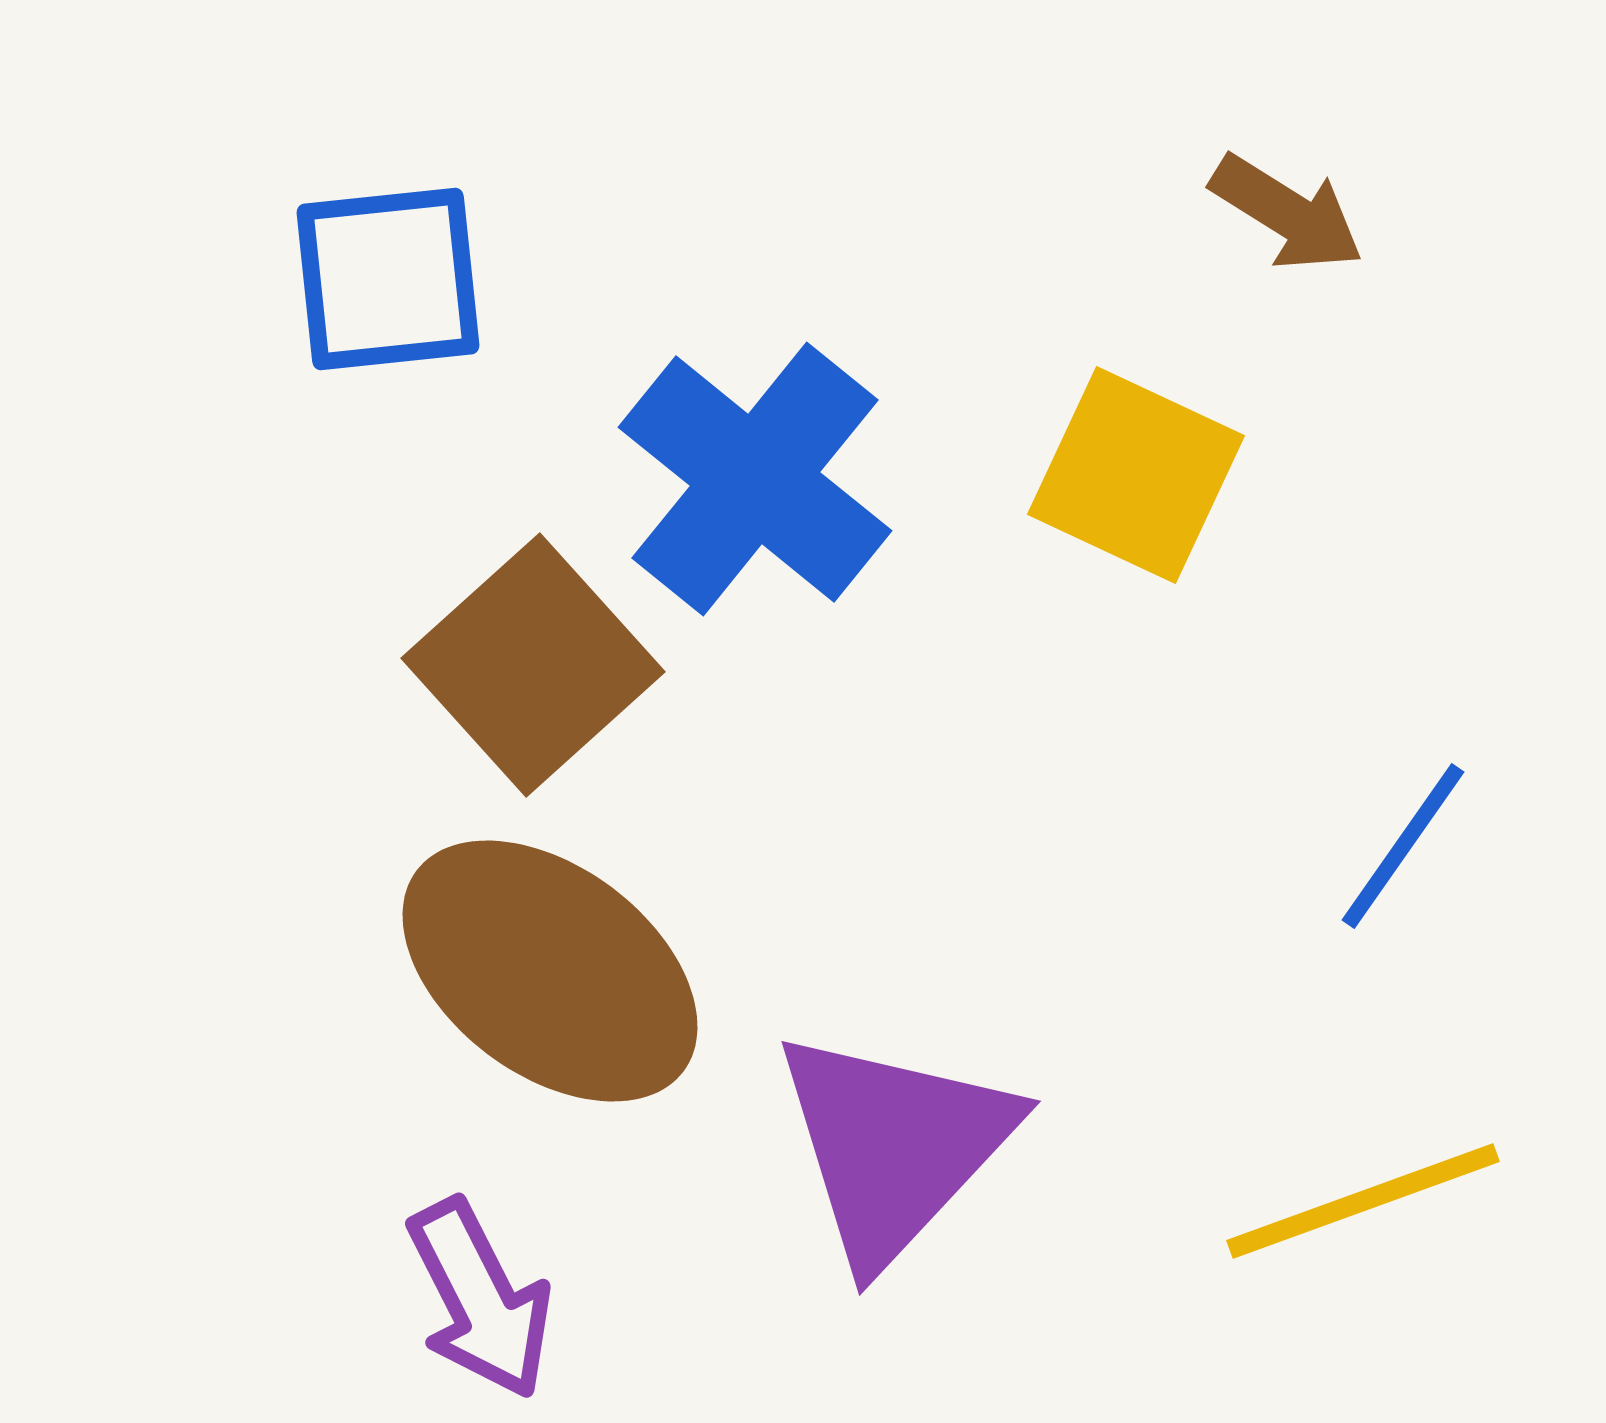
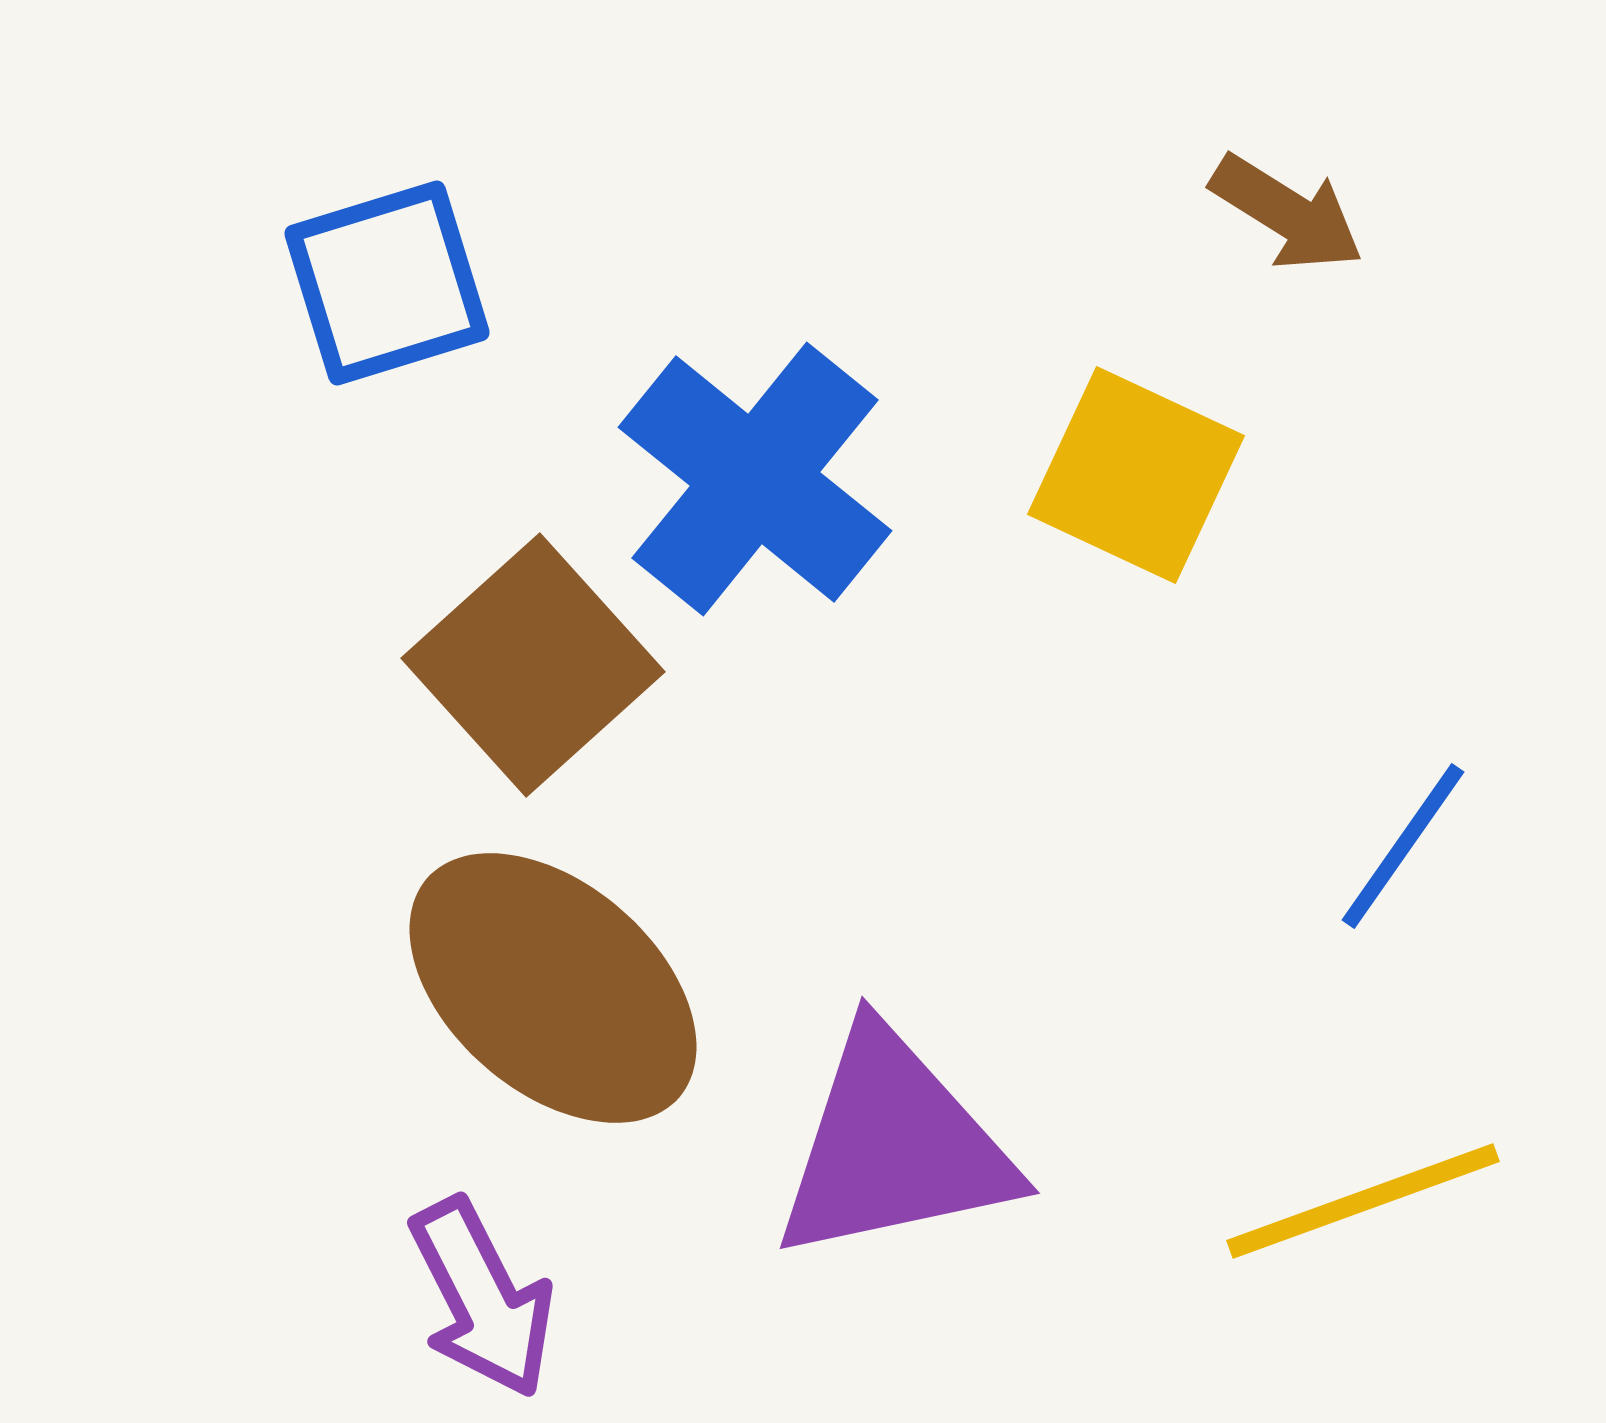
blue square: moved 1 px left, 4 px down; rotated 11 degrees counterclockwise
brown ellipse: moved 3 px right, 17 px down; rotated 4 degrees clockwise
purple triangle: rotated 35 degrees clockwise
purple arrow: moved 2 px right, 1 px up
